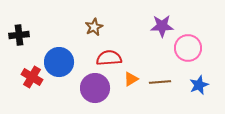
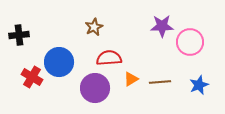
pink circle: moved 2 px right, 6 px up
